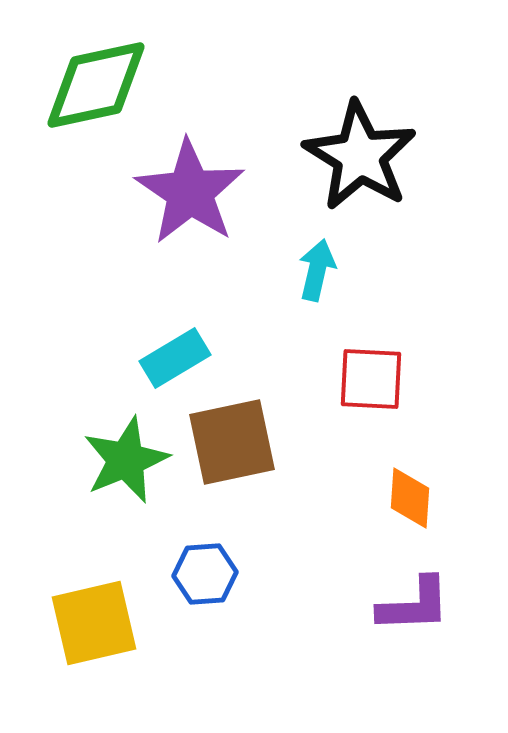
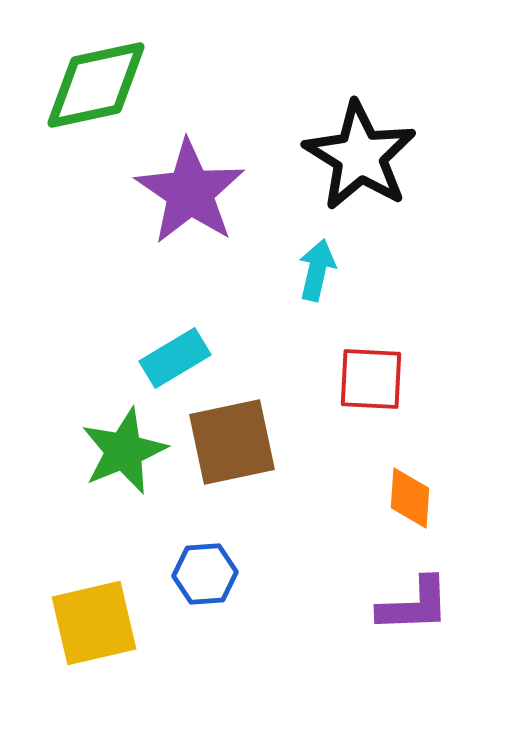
green star: moved 2 px left, 9 px up
